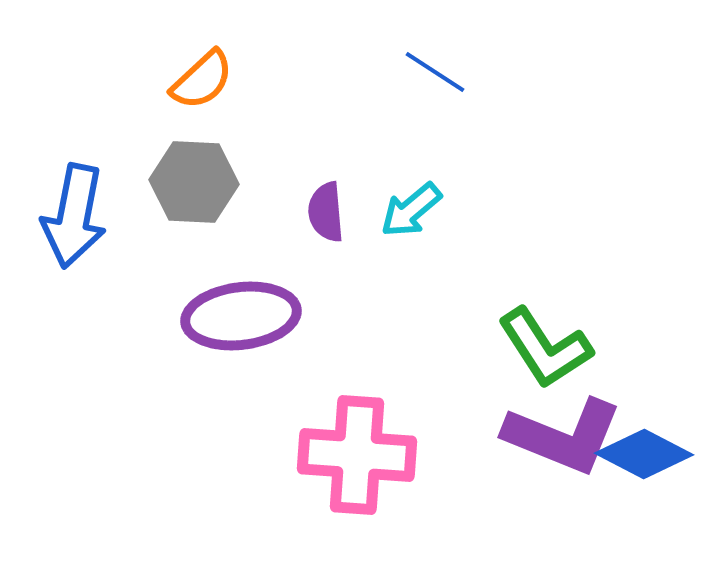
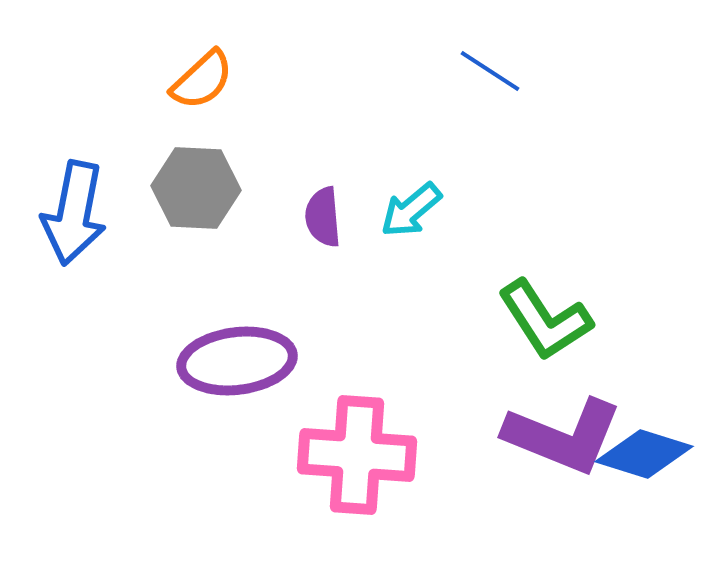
blue line: moved 55 px right, 1 px up
gray hexagon: moved 2 px right, 6 px down
purple semicircle: moved 3 px left, 5 px down
blue arrow: moved 3 px up
purple ellipse: moved 4 px left, 45 px down
green L-shape: moved 28 px up
blue diamond: rotated 10 degrees counterclockwise
